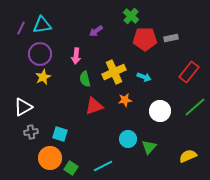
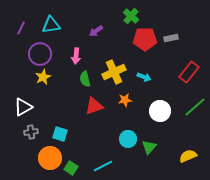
cyan triangle: moved 9 px right
